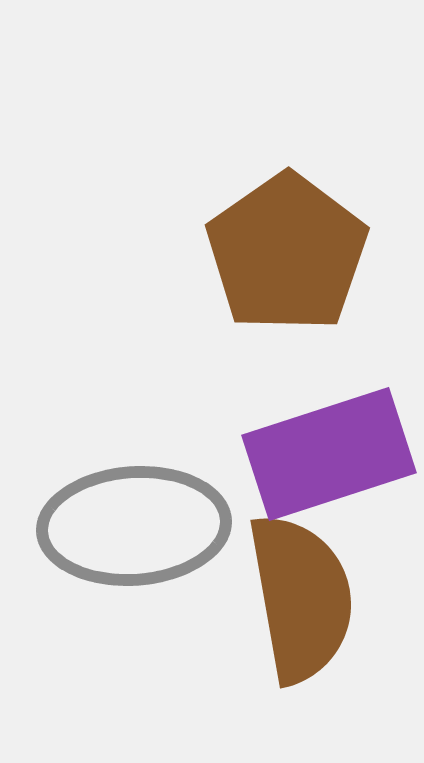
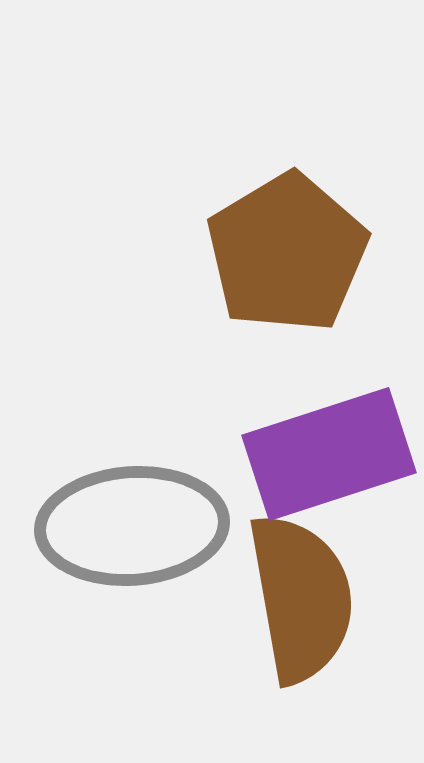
brown pentagon: rotated 4 degrees clockwise
gray ellipse: moved 2 px left
